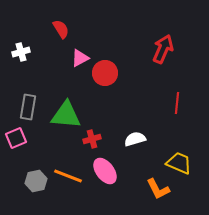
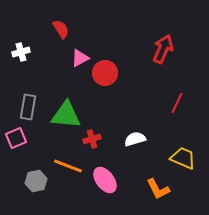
red line: rotated 20 degrees clockwise
yellow trapezoid: moved 4 px right, 5 px up
pink ellipse: moved 9 px down
orange line: moved 10 px up
